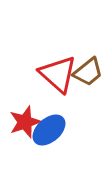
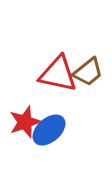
red triangle: rotated 30 degrees counterclockwise
